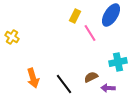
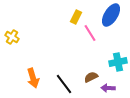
yellow rectangle: moved 1 px right, 1 px down
